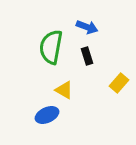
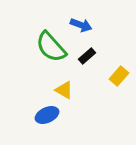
blue arrow: moved 6 px left, 2 px up
green semicircle: rotated 52 degrees counterclockwise
black rectangle: rotated 66 degrees clockwise
yellow rectangle: moved 7 px up
